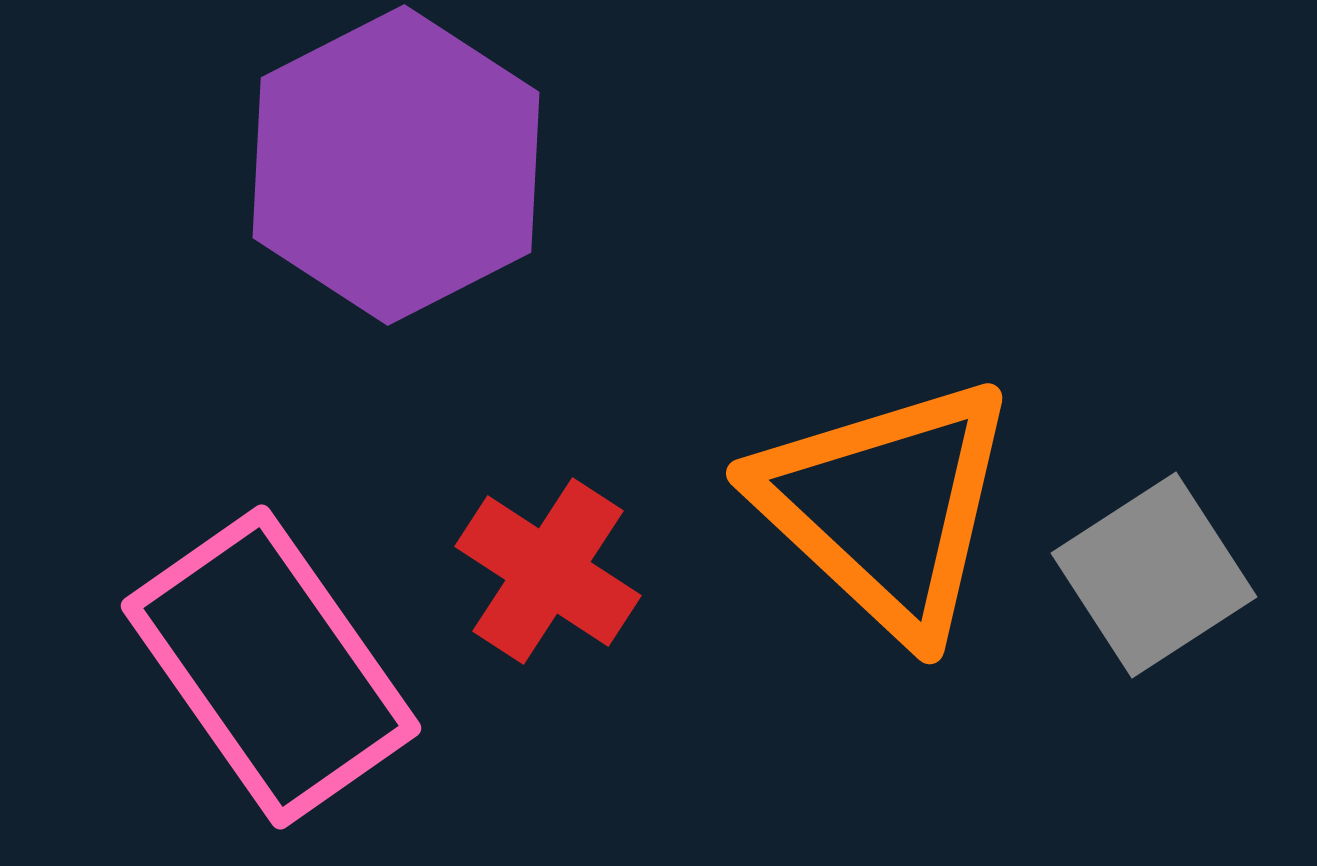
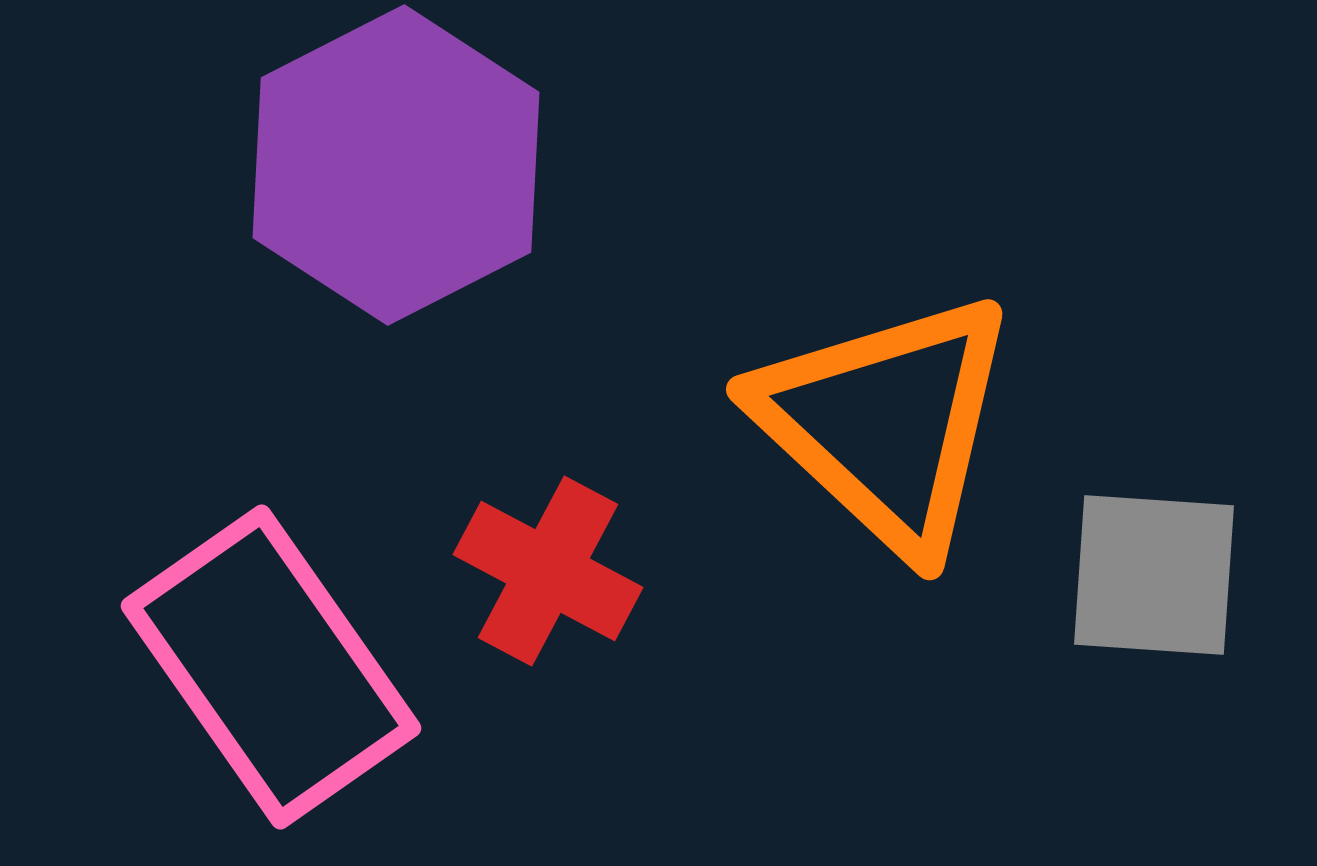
orange triangle: moved 84 px up
red cross: rotated 5 degrees counterclockwise
gray square: rotated 37 degrees clockwise
